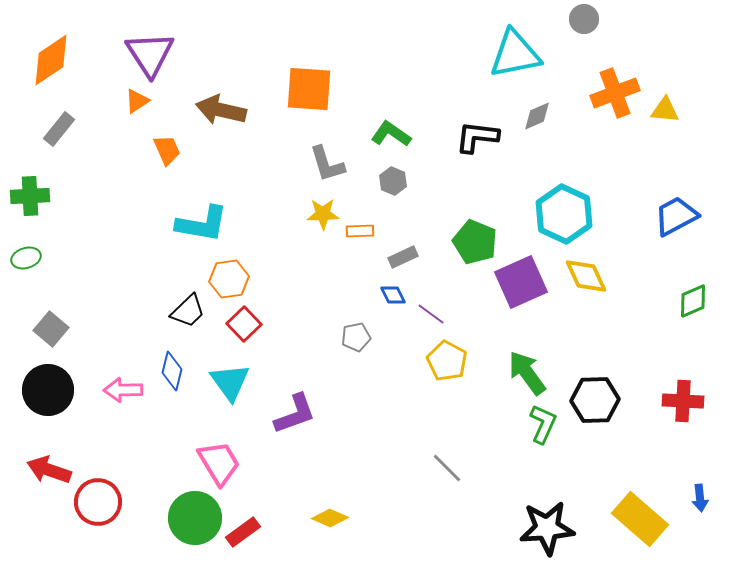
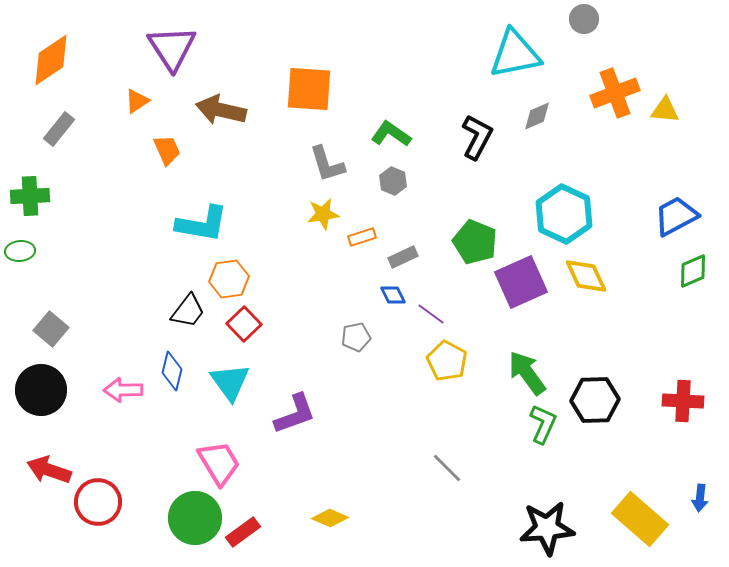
purple triangle at (150, 54): moved 22 px right, 6 px up
black L-shape at (477, 137): rotated 111 degrees clockwise
yellow star at (323, 214): rotated 8 degrees counterclockwise
orange rectangle at (360, 231): moved 2 px right, 6 px down; rotated 16 degrees counterclockwise
green ellipse at (26, 258): moved 6 px left, 7 px up; rotated 12 degrees clockwise
green diamond at (693, 301): moved 30 px up
black trapezoid at (188, 311): rotated 9 degrees counterclockwise
black circle at (48, 390): moved 7 px left
blue arrow at (700, 498): rotated 12 degrees clockwise
